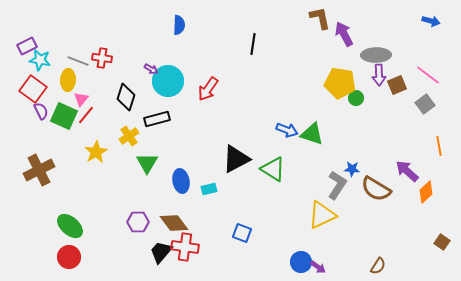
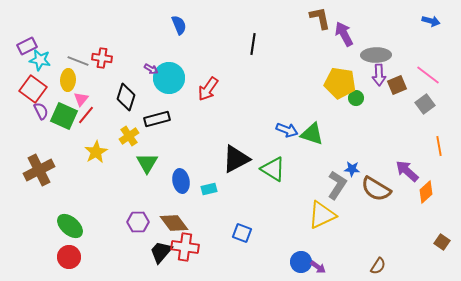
blue semicircle at (179, 25): rotated 24 degrees counterclockwise
cyan circle at (168, 81): moved 1 px right, 3 px up
